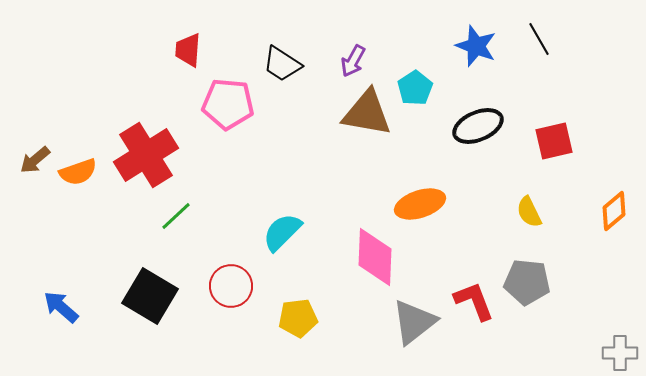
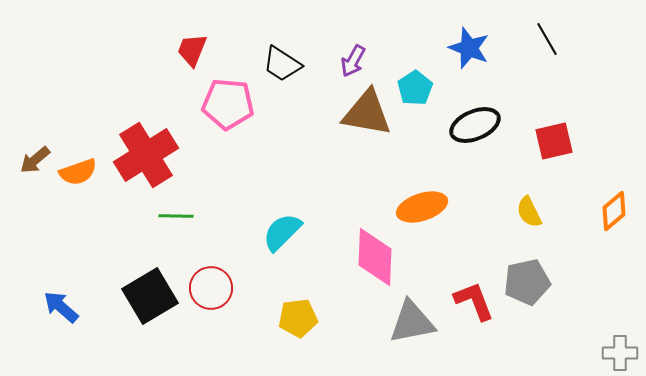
black line: moved 8 px right
blue star: moved 7 px left, 2 px down
red trapezoid: moved 4 px right; rotated 18 degrees clockwise
black ellipse: moved 3 px left, 1 px up
orange ellipse: moved 2 px right, 3 px down
green line: rotated 44 degrees clockwise
gray pentagon: rotated 18 degrees counterclockwise
red circle: moved 20 px left, 2 px down
black square: rotated 28 degrees clockwise
gray triangle: moved 2 px left; rotated 27 degrees clockwise
